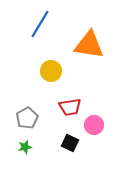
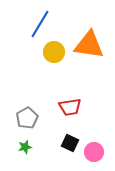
yellow circle: moved 3 px right, 19 px up
pink circle: moved 27 px down
